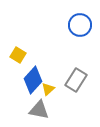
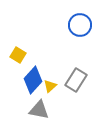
yellow triangle: moved 2 px right, 3 px up
